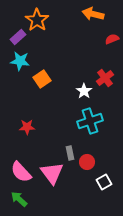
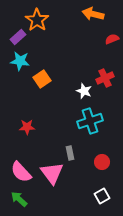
red cross: rotated 12 degrees clockwise
white star: rotated 14 degrees counterclockwise
red circle: moved 15 px right
white square: moved 2 px left, 14 px down
